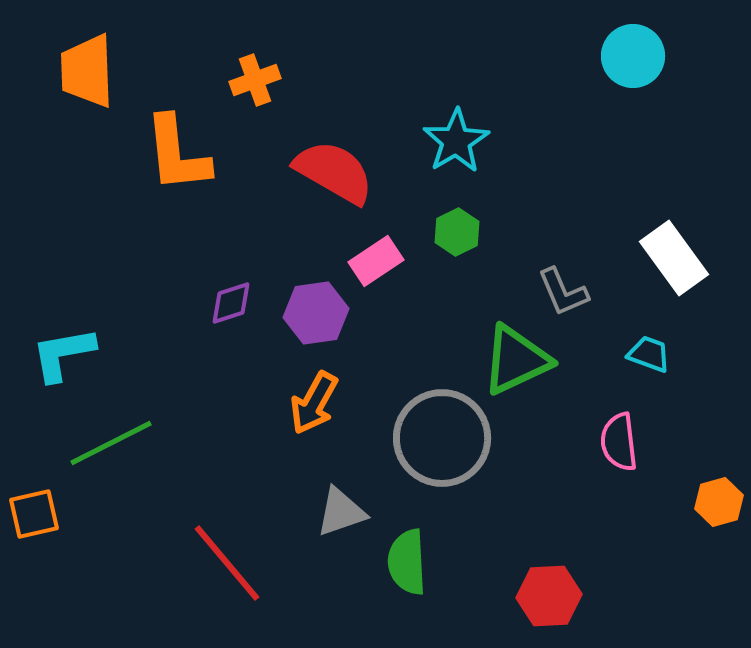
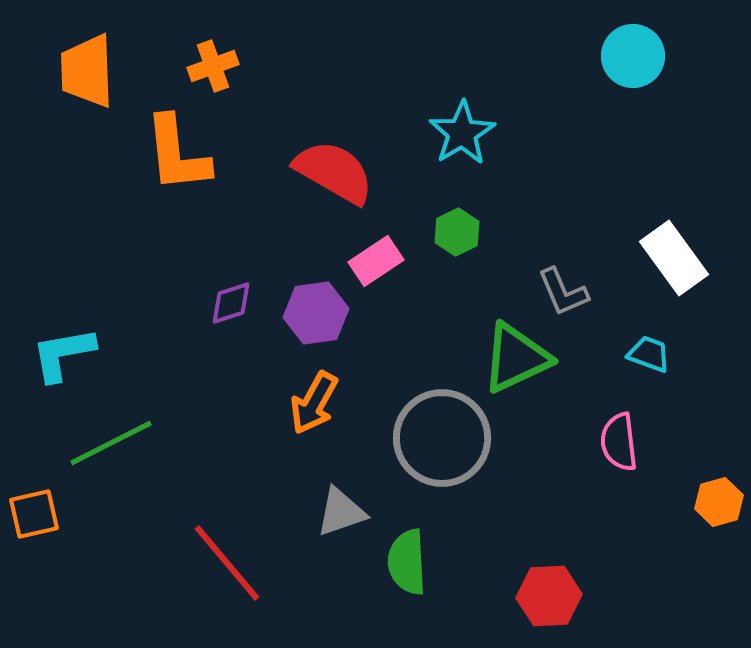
orange cross: moved 42 px left, 14 px up
cyan star: moved 6 px right, 8 px up
green triangle: moved 2 px up
